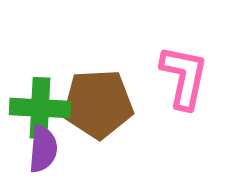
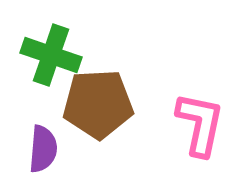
pink L-shape: moved 16 px right, 47 px down
green cross: moved 11 px right, 53 px up; rotated 16 degrees clockwise
